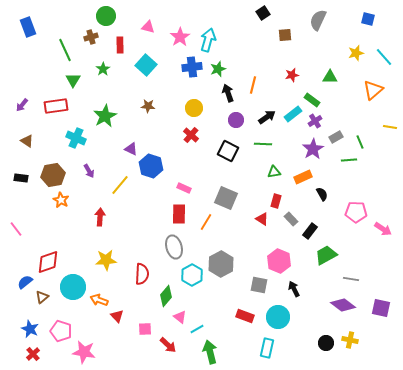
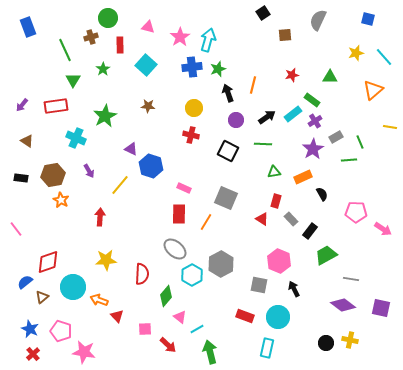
green circle at (106, 16): moved 2 px right, 2 px down
red cross at (191, 135): rotated 28 degrees counterclockwise
gray ellipse at (174, 247): moved 1 px right, 2 px down; rotated 35 degrees counterclockwise
